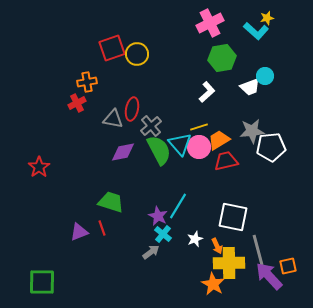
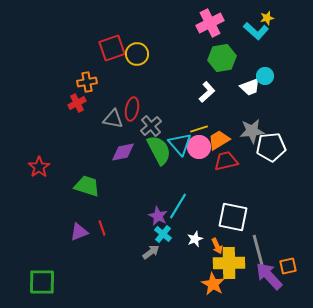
yellow line: moved 2 px down
green trapezoid: moved 24 px left, 16 px up
